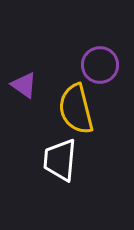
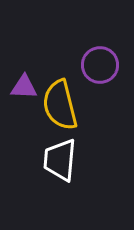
purple triangle: moved 2 px down; rotated 32 degrees counterclockwise
yellow semicircle: moved 16 px left, 4 px up
